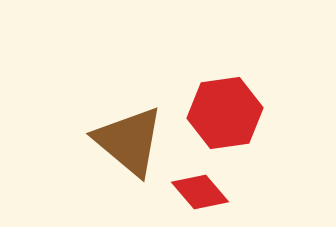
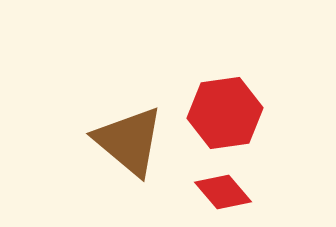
red diamond: moved 23 px right
